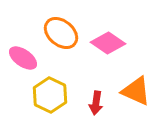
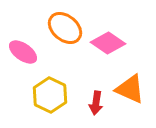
orange ellipse: moved 4 px right, 5 px up
pink ellipse: moved 6 px up
orange triangle: moved 6 px left, 2 px up
